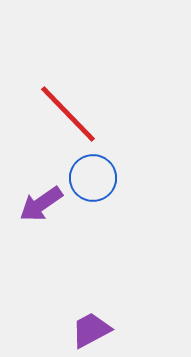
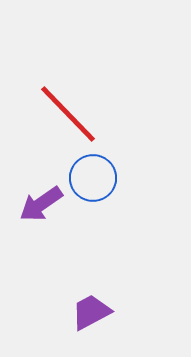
purple trapezoid: moved 18 px up
